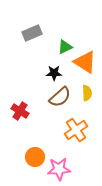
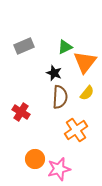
gray rectangle: moved 8 px left, 13 px down
orange triangle: rotated 35 degrees clockwise
black star: rotated 21 degrees clockwise
yellow semicircle: rotated 42 degrees clockwise
brown semicircle: rotated 45 degrees counterclockwise
red cross: moved 1 px right, 1 px down
orange circle: moved 2 px down
pink star: rotated 10 degrees counterclockwise
